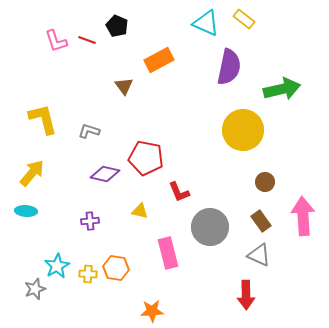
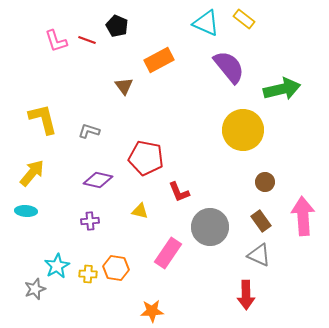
purple semicircle: rotated 51 degrees counterclockwise
purple diamond: moved 7 px left, 6 px down
pink rectangle: rotated 48 degrees clockwise
